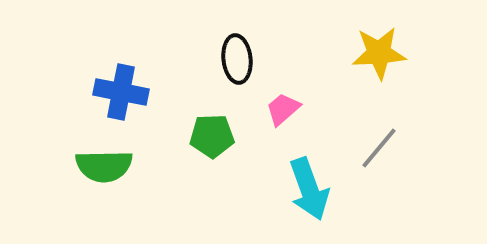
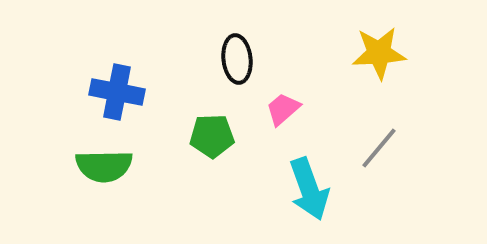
blue cross: moved 4 px left
